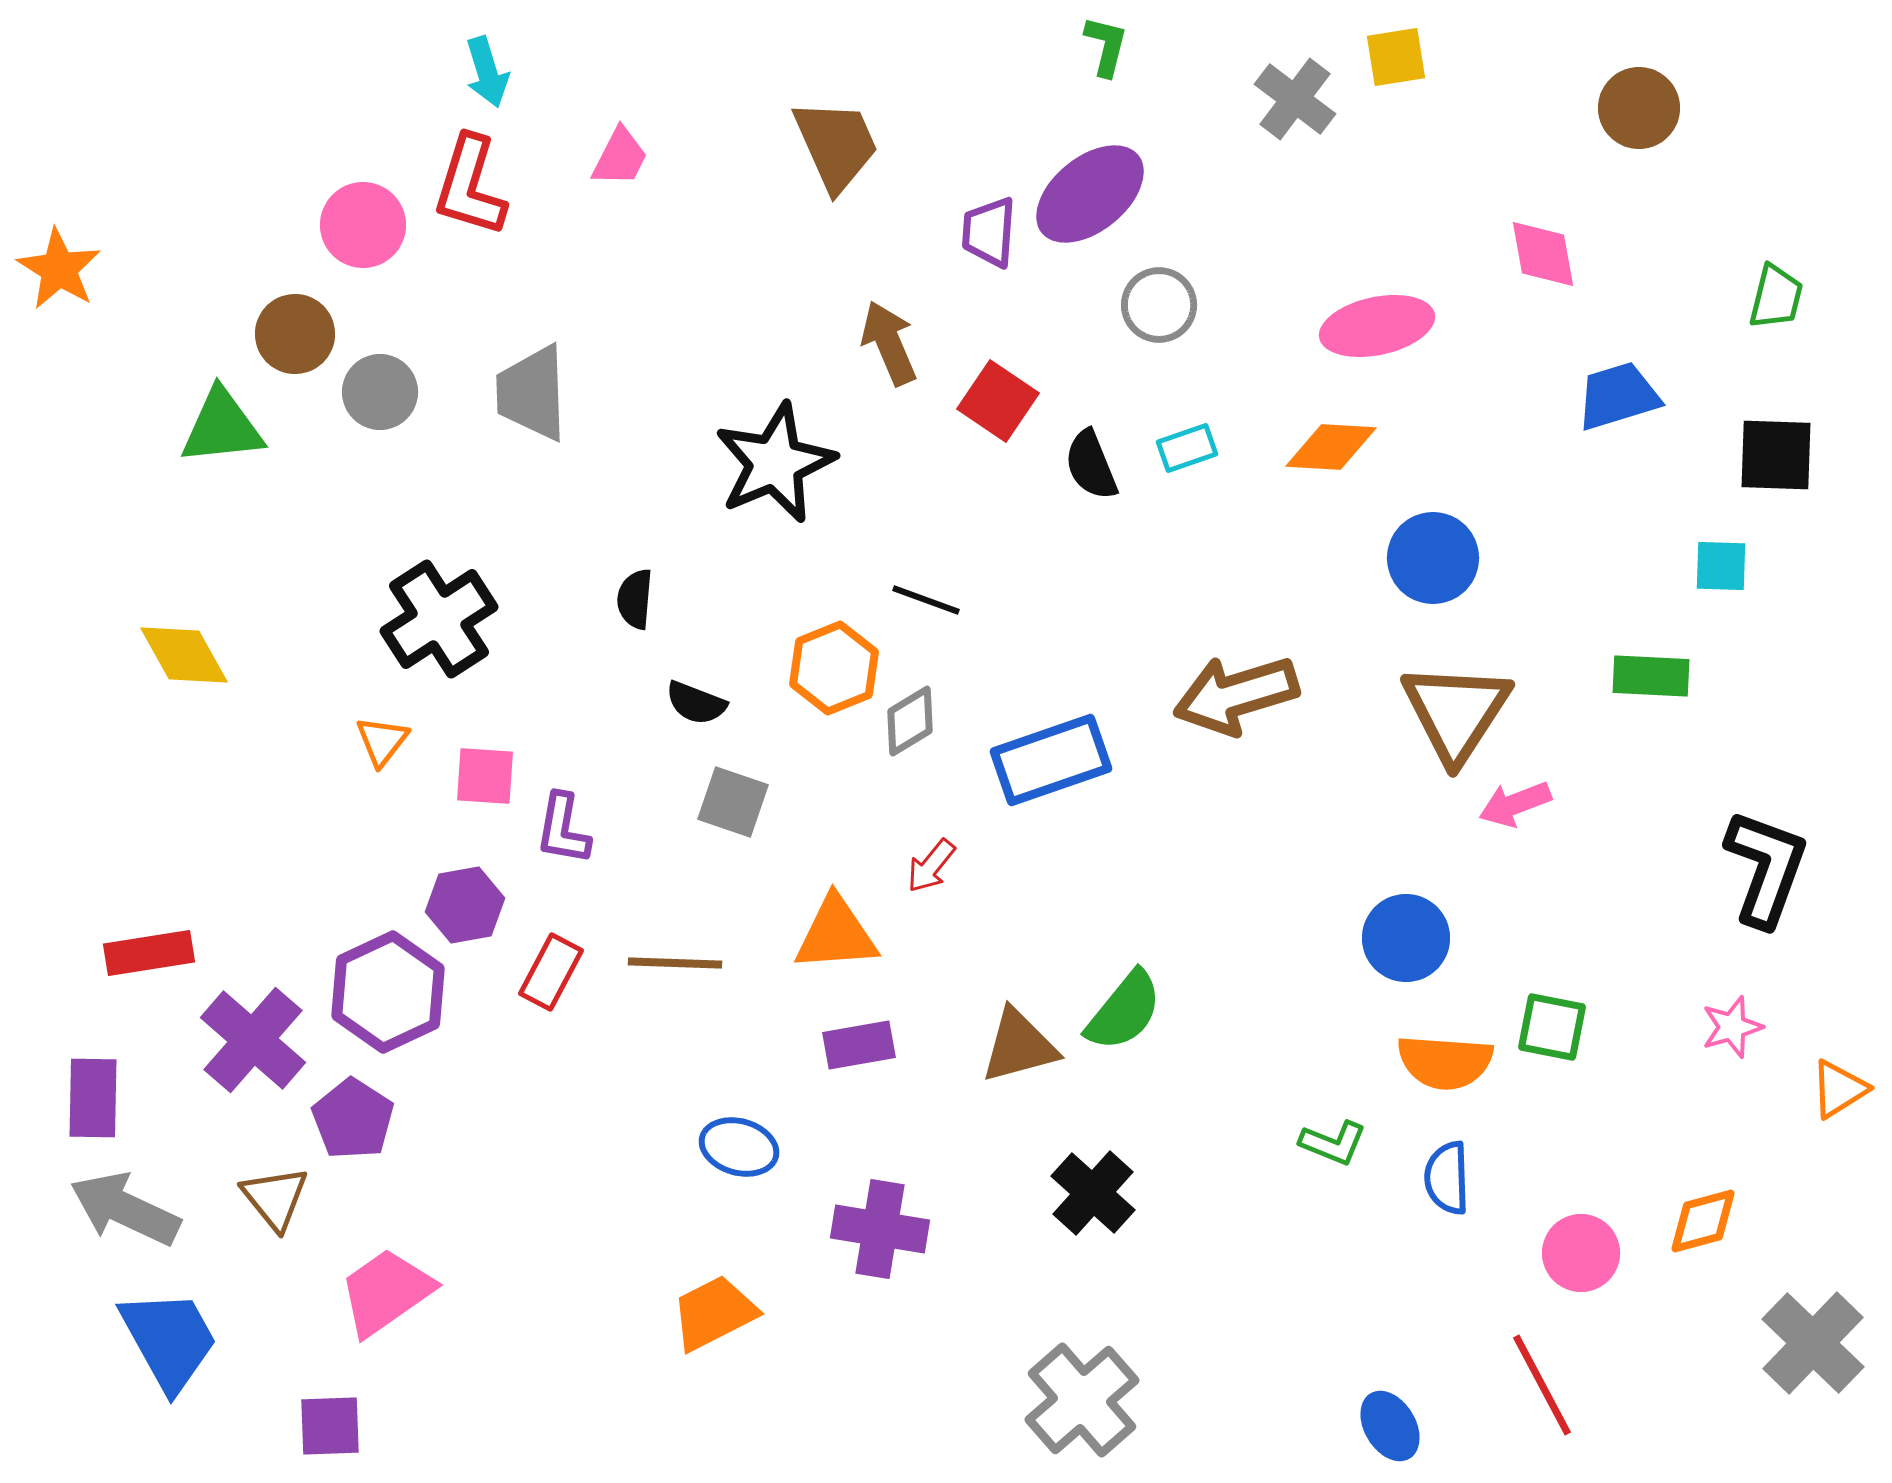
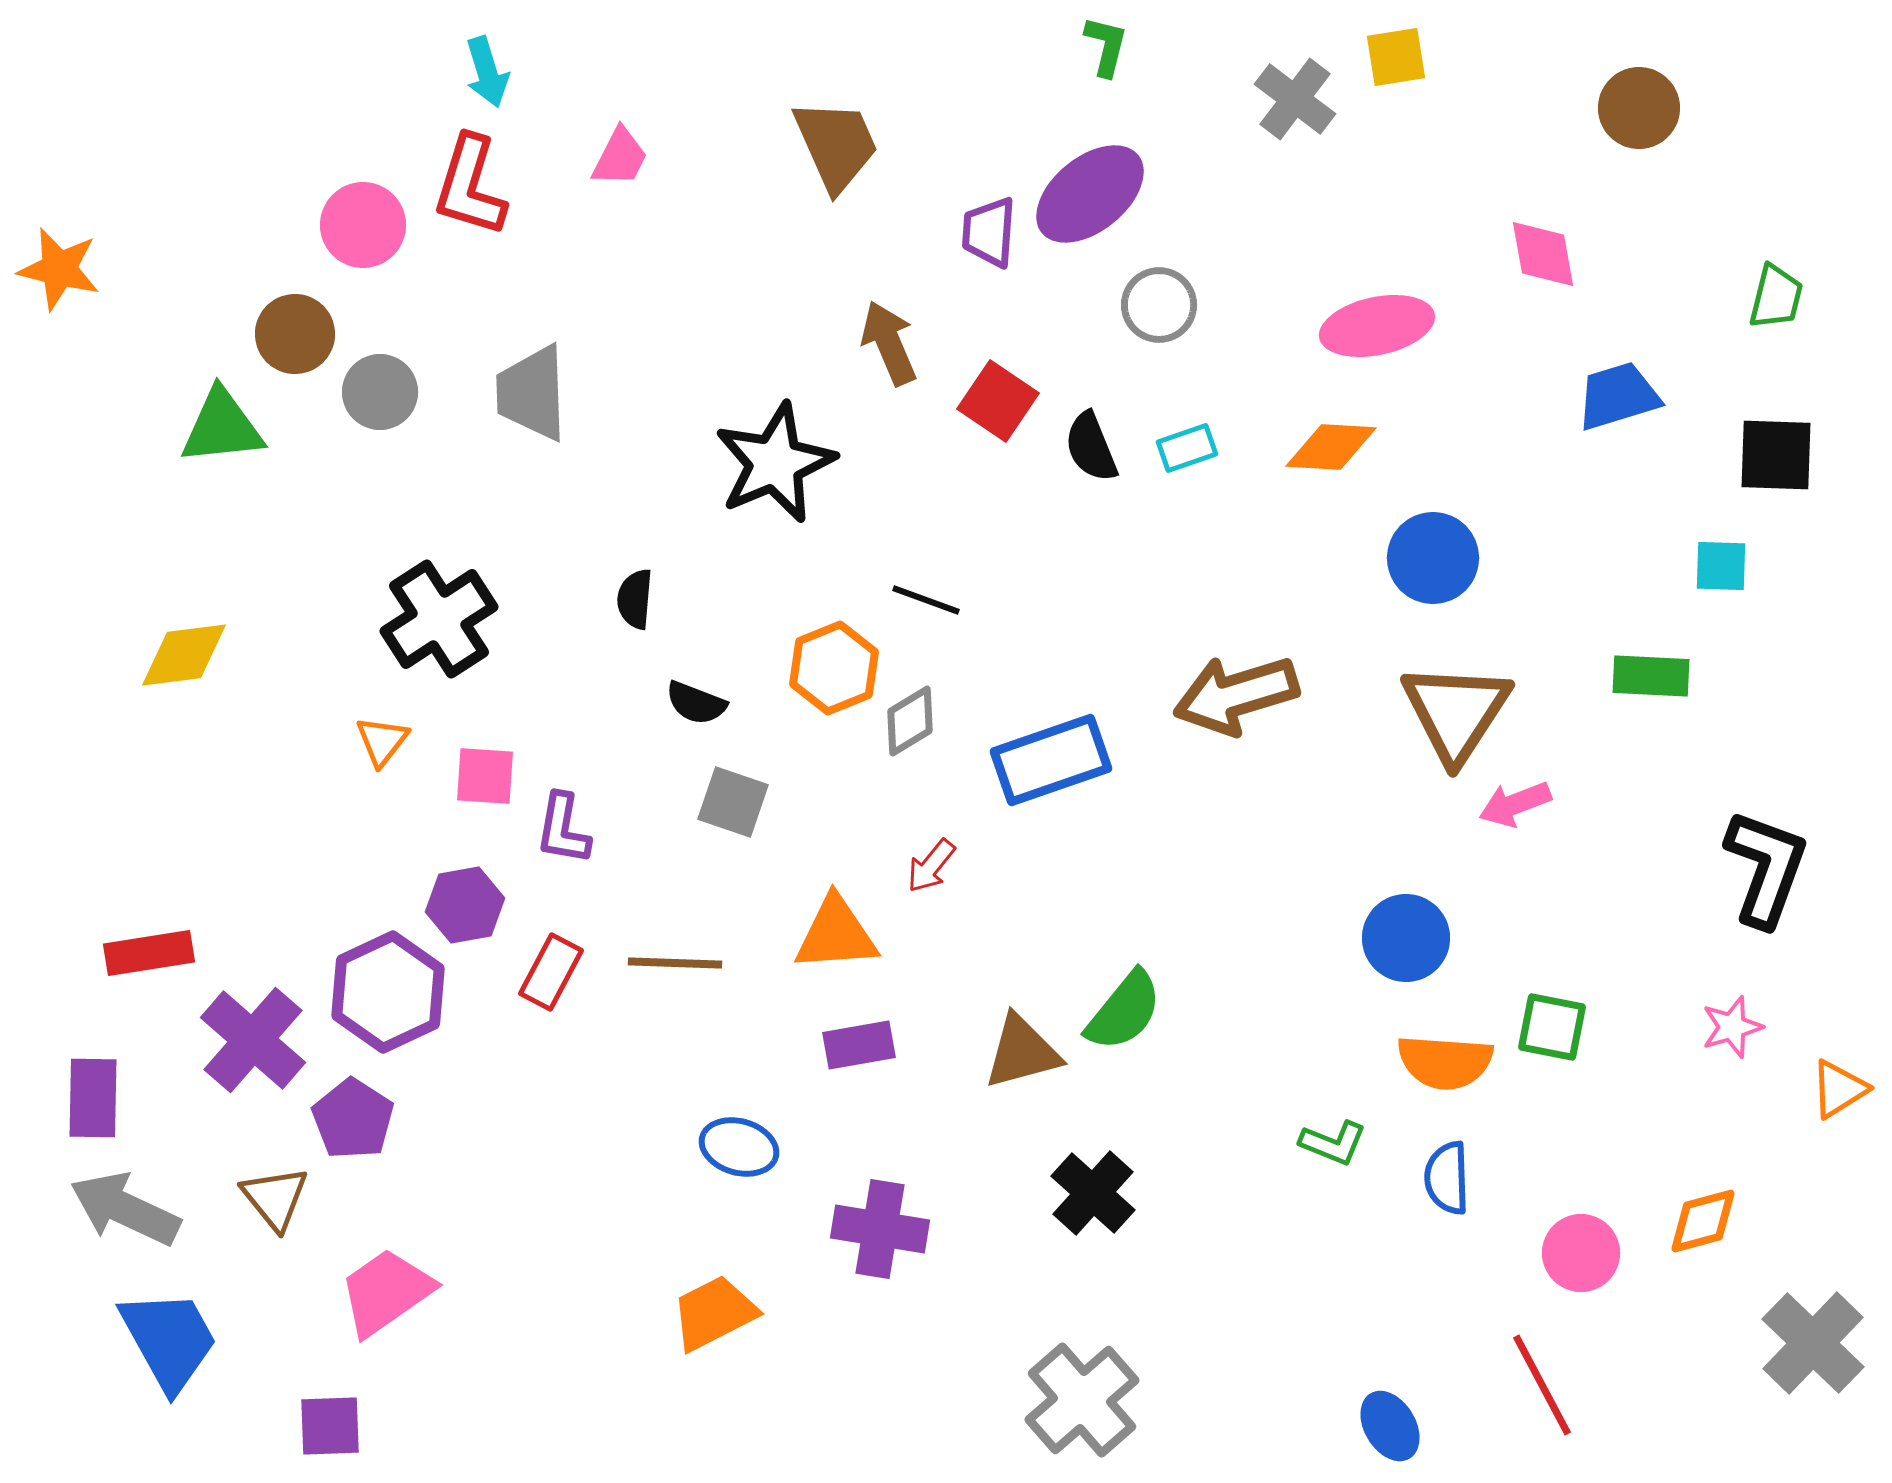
orange star at (59, 269): rotated 18 degrees counterclockwise
black semicircle at (1091, 465): moved 18 px up
yellow diamond at (184, 655): rotated 68 degrees counterclockwise
brown triangle at (1019, 1046): moved 3 px right, 6 px down
